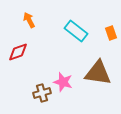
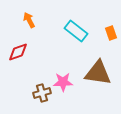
pink star: rotated 18 degrees counterclockwise
